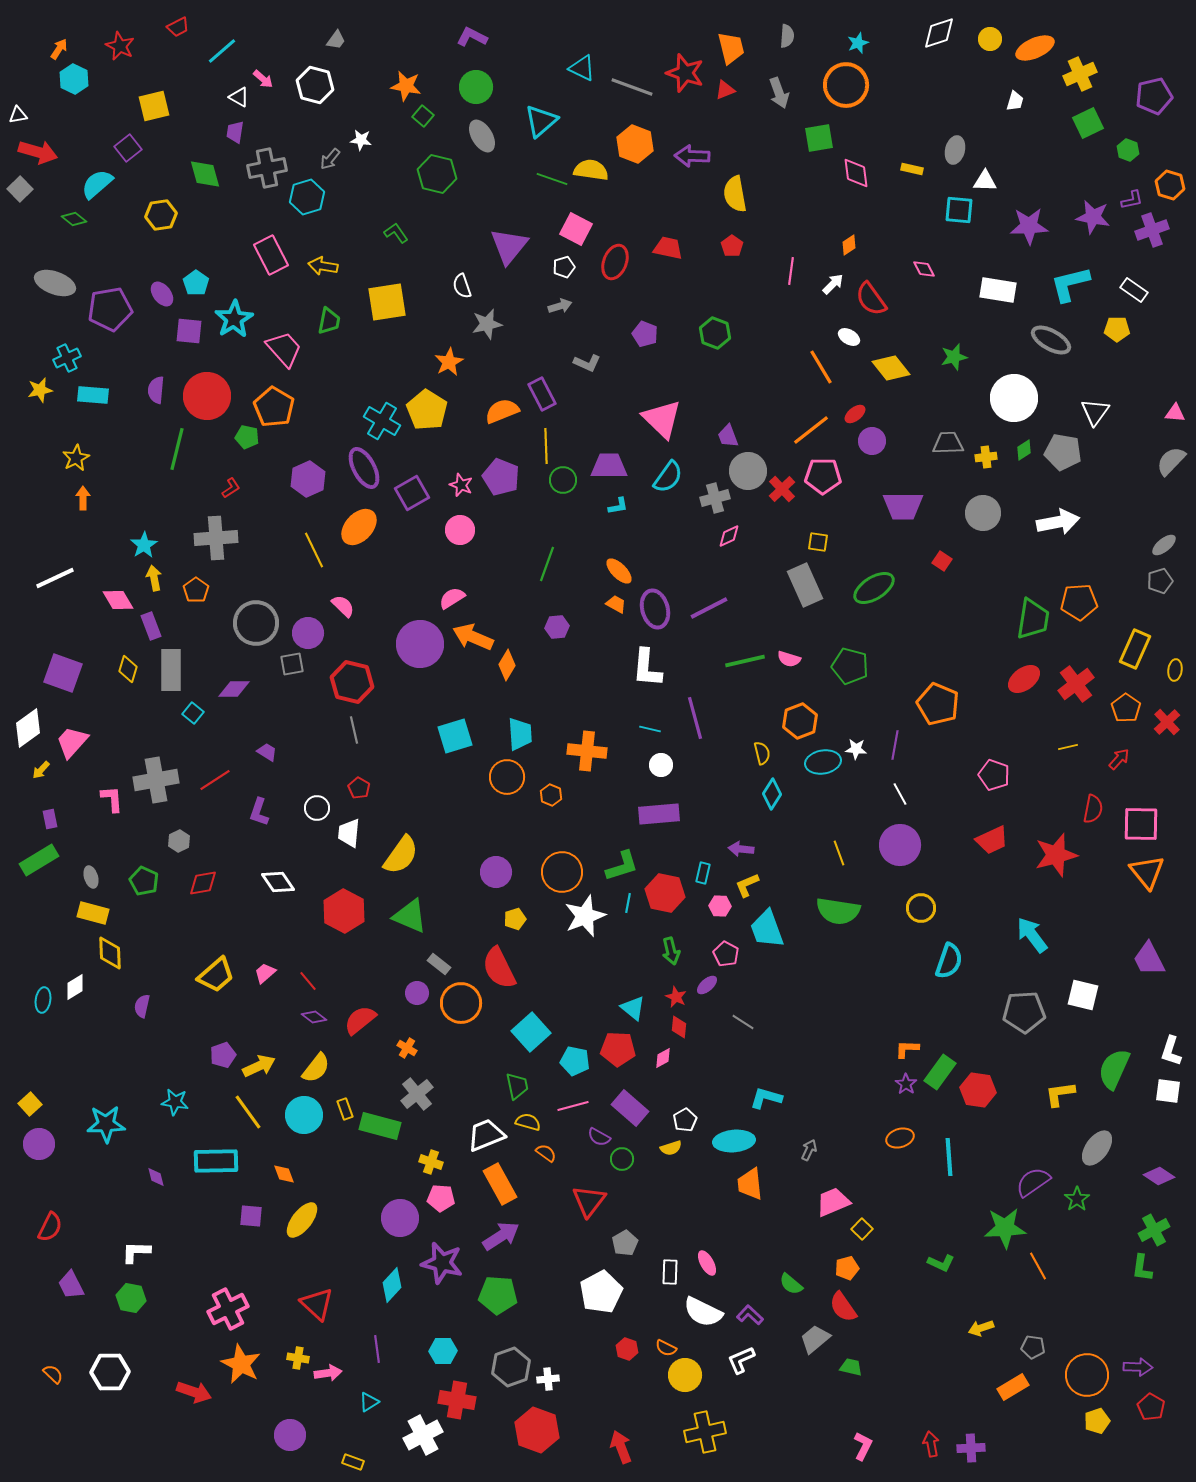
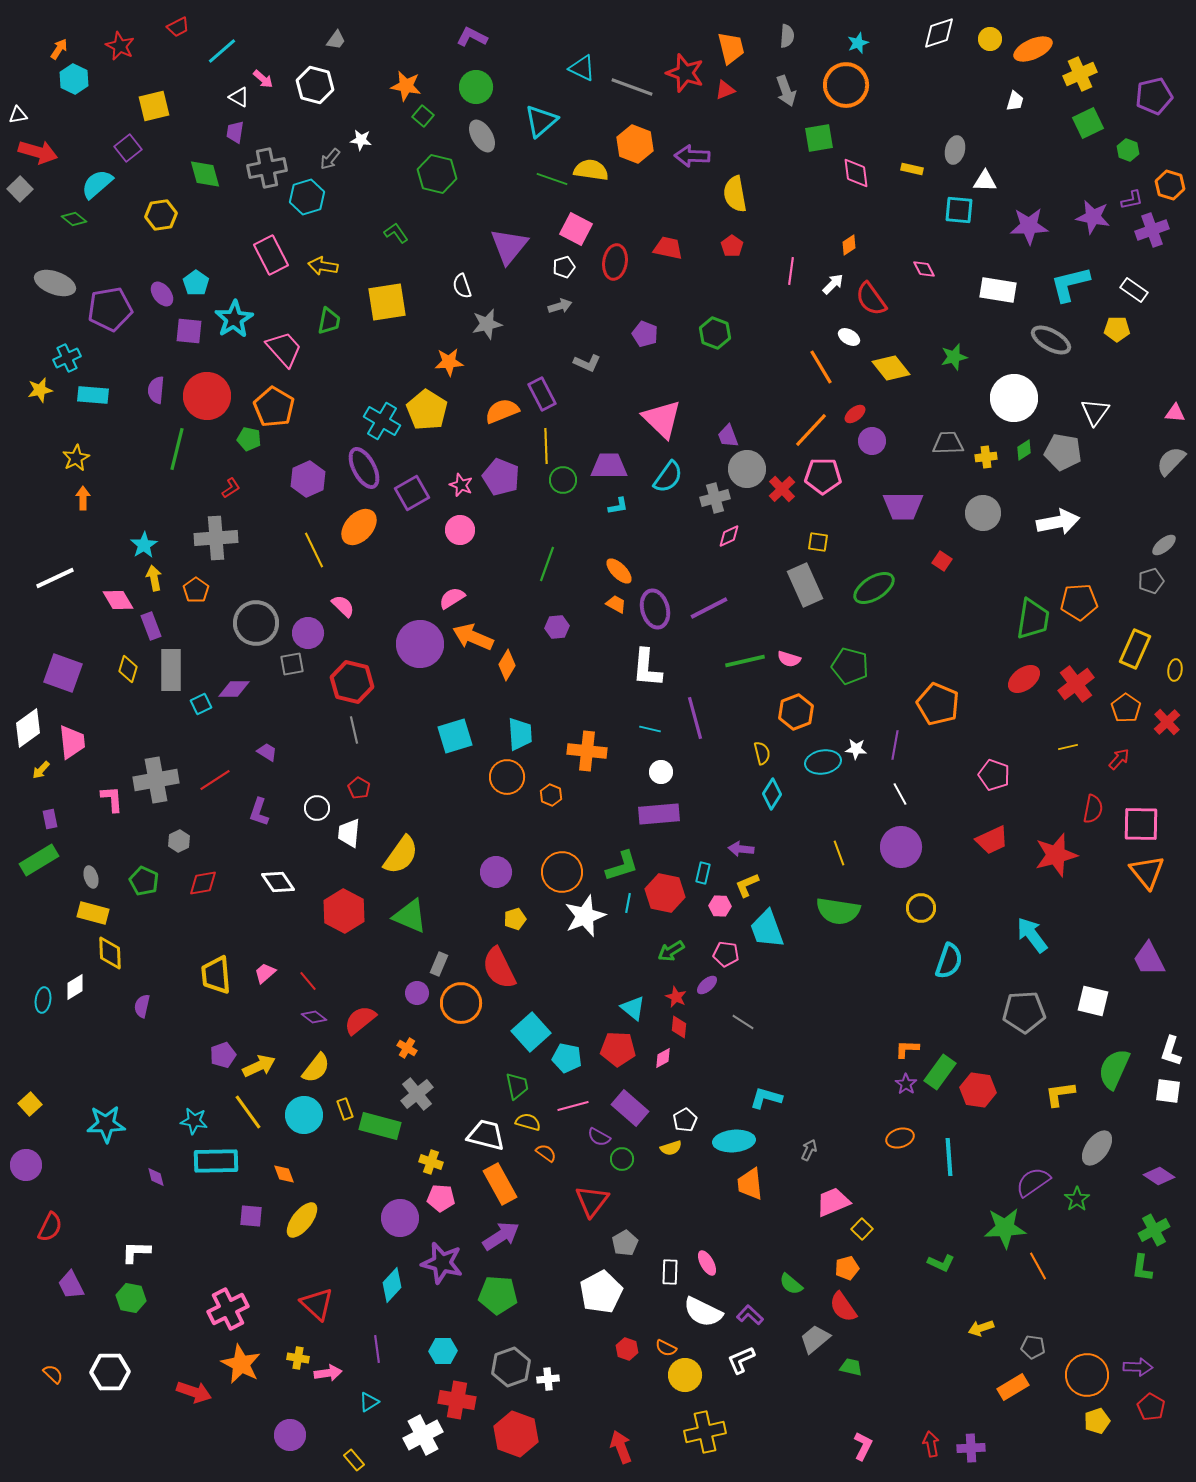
orange ellipse at (1035, 48): moved 2 px left, 1 px down
gray arrow at (779, 93): moved 7 px right, 2 px up
red ellipse at (615, 262): rotated 12 degrees counterclockwise
orange star at (449, 362): rotated 24 degrees clockwise
orange line at (811, 430): rotated 9 degrees counterclockwise
green pentagon at (247, 437): moved 2 px right, 2 px down
gray circle at (748, 471): moved 1 px left, 2 px up
gray pentagon at (1160, 581): moved 9 px left
cyan square at (193, 713): moved 8 px right, 9 px up; rotated 25 degrees clockwise
orange hexagon at (800, 721): moved 4 px left, 9 px up
pink trapezoid at (72, 742): rotated 132 degrees clockwise
white circle at (661, 765): moved 7 px down
purple circle at (900, 845): moved 1 px right, 2 px down
green arrow at (671, 951): rotated 72 degrees clockwise
pink pentagon at (726, 954): rotated 20 degrees counterclockwise
gray rectangle at (439, 964): rotated 75 degrees clockwise
yellow trapezoid at (216, 975): rotated 126 degrees clockwise
white square at (1083, 995): moved 10 px right, 6 px down
cyan pentagon at (575, 1061): moved 8 px left, 3 px up
cyan star at (175, 1102): moved 19 px right, 19 px down
white trapezoid at (486, 1135): rotated 36 degrees clockwise
purple circle at (39, 1144): moved 13 px left, 21 px down
red triangle at (589, 1201): moved 3 px right
red hexagon at (537, 1430): moved 21 px left, 4 px down
yellow rectangle at (353, 1462): moved 1 px right, 2 px up; rotated 30 degrees clockwise
